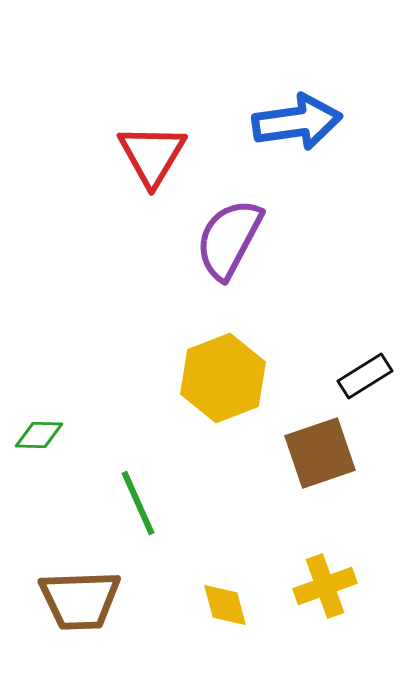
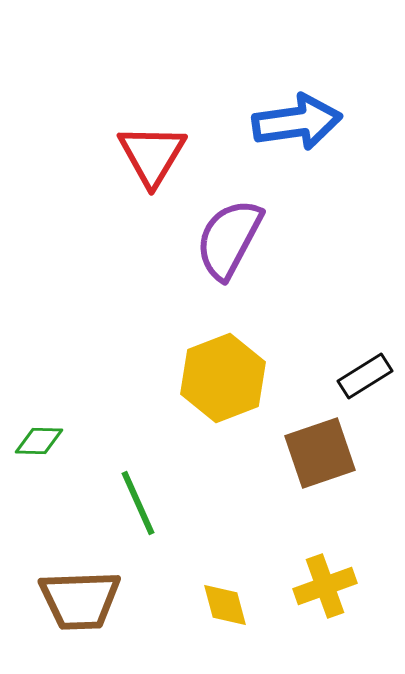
green diamond: moved 6 px down
